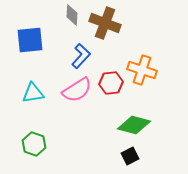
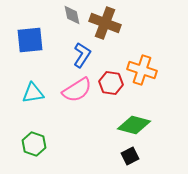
gray diamond: rotated 15 degrees counterclockwise
blue L-shape: moved 1 px right, 1 px up; rotated 10 degrees counterclockwise
red hexagon: rotated 15 degrees clockwise
